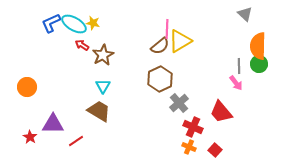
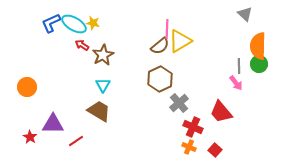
cyan triangle: moved 1 px up
